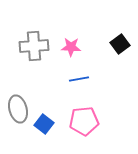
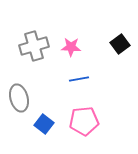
gray cross: rotated 12 degrees counterclockwise
gray ellipse: moved 1 px right, 11 px up
